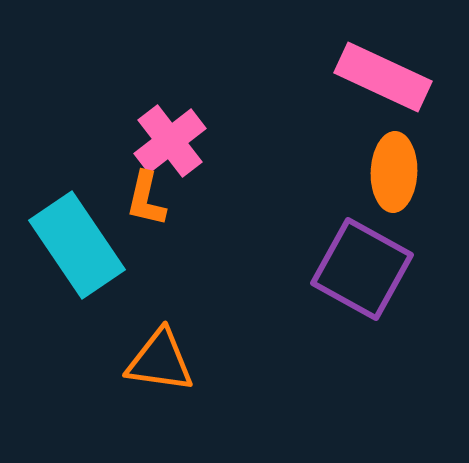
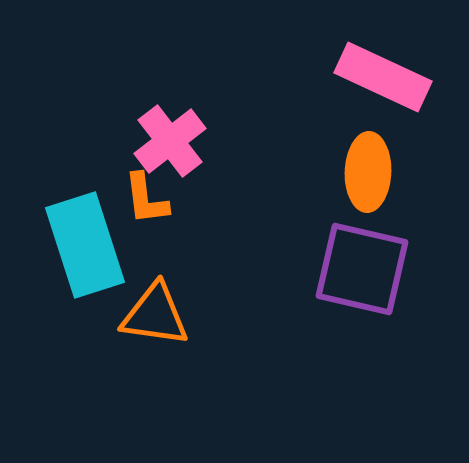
orange ellipse: moved 26 px left
orange L-shape: rotated 20 degrees counterclockwise
cyan rectangle: moved 8 px right; rotated 16 degrees clockwise
purple square: rotated 16 degrees counterclockwise
orange triangle: moved 5 px left, 46 px up
